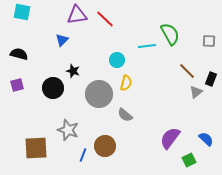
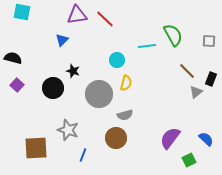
green semicircle: moved 3 px right, 1 px down
black semicircle: moved 6 px left, 4 px down
purple square: rotated 32 degrees counterclockwise
gray semicircle: rotated 56 degrees counterclockwise
brown circle: moved 11 px right, 8 px up
